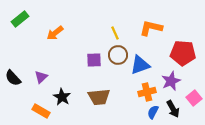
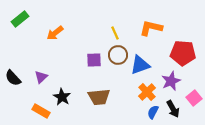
orange cross: rotated 30 degrees counterclockwise
